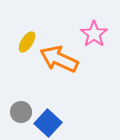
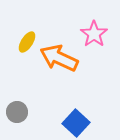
orange arrow: moved 1 px up
gray circle: moved 4 px left
blue square: moved 28 px right
